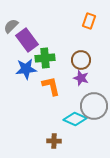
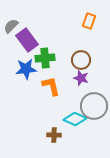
brown cross: moved 6 px up
